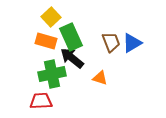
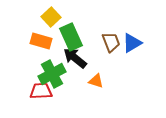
orange rectangle: moved 5 px left
black arrow: moved 3 px right
green cross: rotated 16 degrees counterclockwise
orange triangle: moved 4 px left, 3 px down
red trapezoid: moved 10 px up
